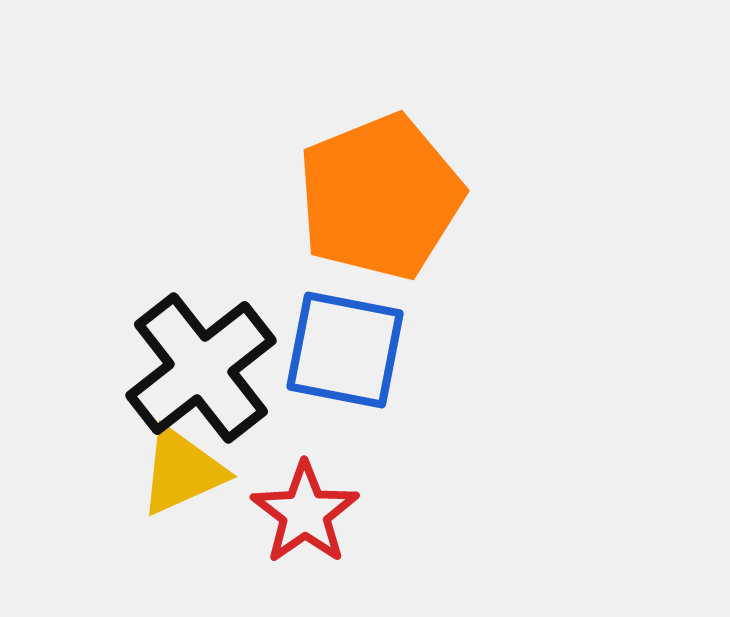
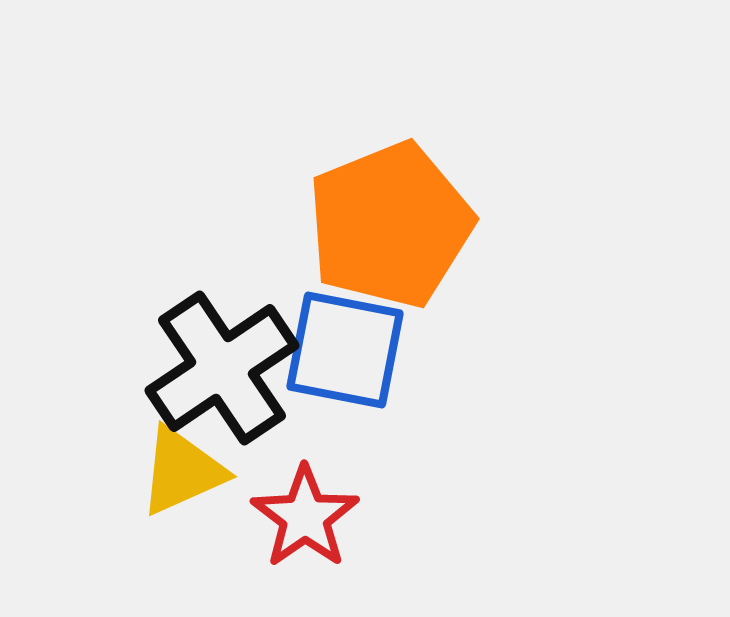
orange pentagon: moved 10 px right, 28 px down
black cross: moved 21 px right; rotated 4 degrees clockwise
red star: moved 4 px down
